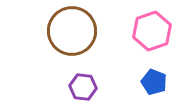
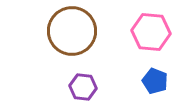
pink hexagon: moved 1 px left, 1 px down; rotated 24 degrees clockwise
blue pentagon: moved 1 px right, 1 px up
